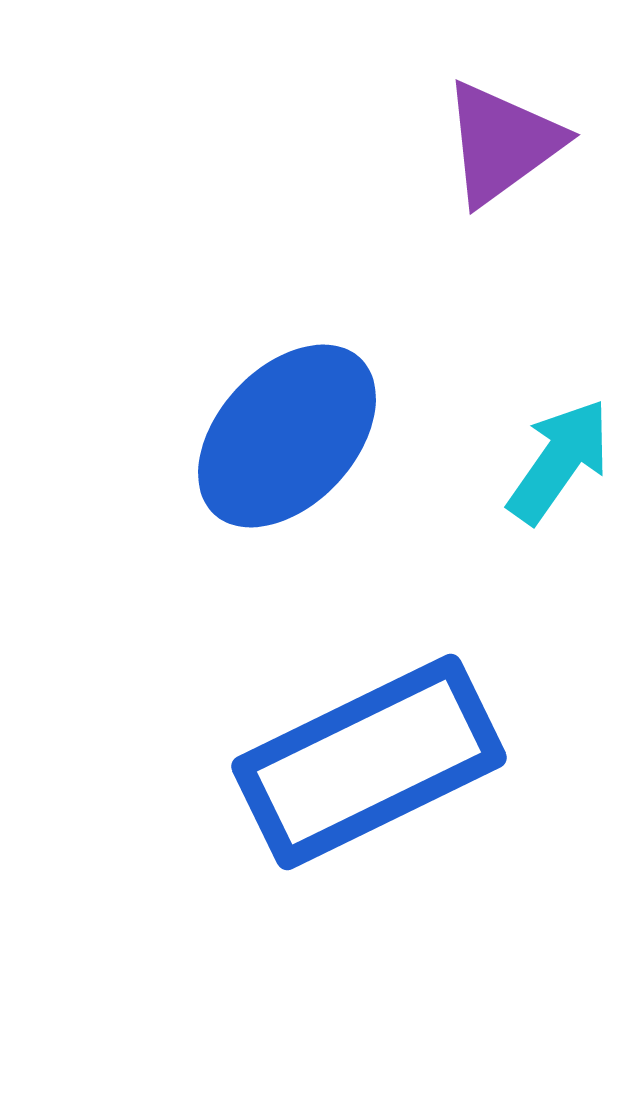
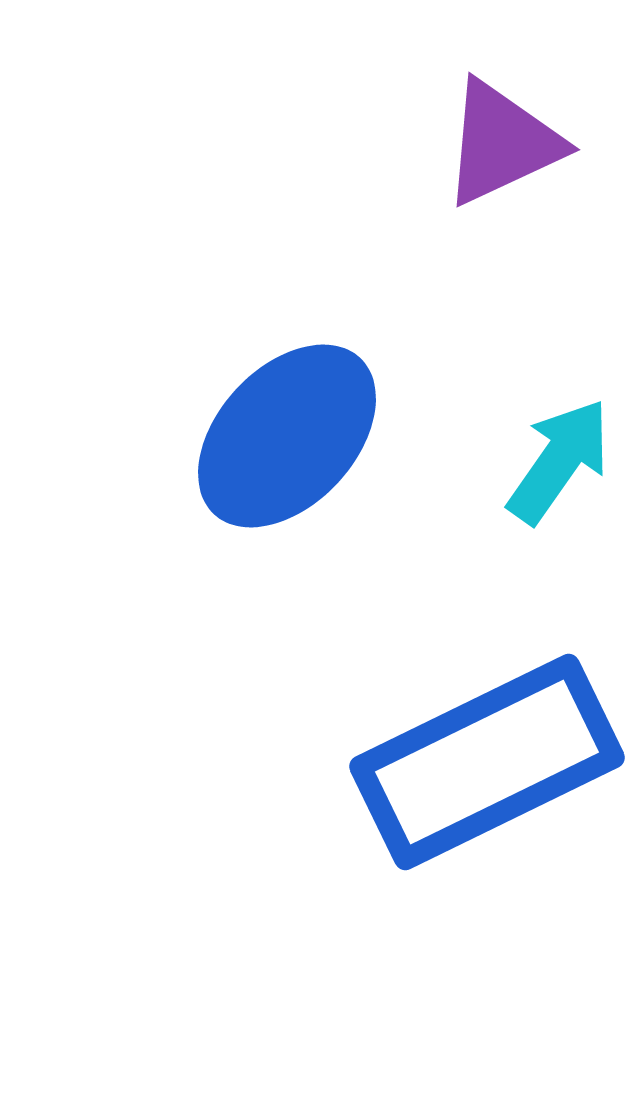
purple triangle: rotated 11 degrees clockwise
blue rectangle: moved 118 px right
